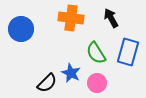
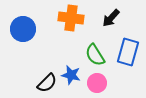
black arrow: rotated 108 degrees counterclockwise
blue circle: moved 2 px right
green semicircle: moved 1 px left, 2 px down
blue star: moved 2 px down; rotated 12 degrees counterclockwise
